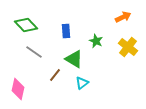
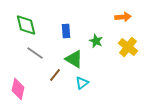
orange arrow: rotated 21 degrees clockwise
green diamond: rotated 30 degrees clockwise
gray line: moved 1 px right, 1 px down
